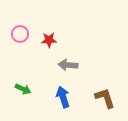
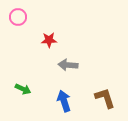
pink circle: moved 2 px left, 17 px up
blue arrow: moved 1 px right, 4 px down
